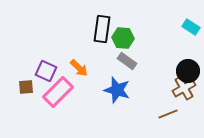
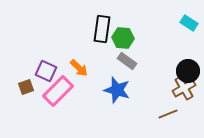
cyan rectangle: moved 2 px left, 4 px up
brown square: rotated 14 degrees counterclockwise
pink rectangle: moved 1 px up
